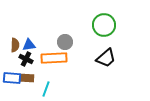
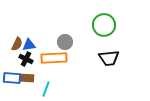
brown semicircle: moved 2 px right, 1 px up; rotated 24 degrees clockwise
black trapezoid: moved 3 px right; rotated 35 degrees clockwise
